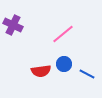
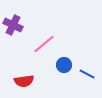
pink line: moved 19 px left, 10 px down
blue circle: moved 1 px down
red semicircle: moved 17 px left, 10 px down
